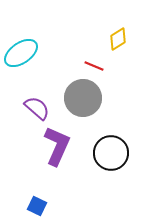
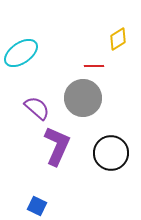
red line: rotated 24 degrees counterclockwise
